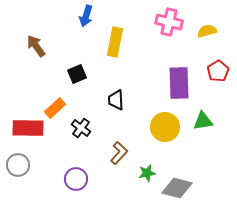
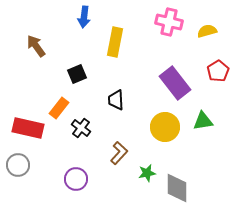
blue arrow: moved 2 px left, 1 px down; rotated 10 degrees counterclockwise
purple rectangle: moved 4 px left; rotated 36 degrees counterclockwise
orange rectangle: moved 4 px right; rotated 10 degrees counterclockwise
red rectangle: rotated 12 degrees clockwise
gray diamond: rotated 76 degrees clockwise
